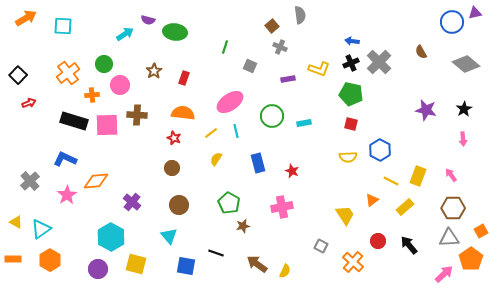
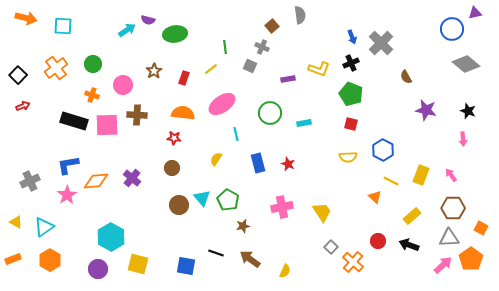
orange arrow at (26, 18): rotated 45 degrees clockwise
blue circle at (452, 22): moved 7 px down
green ellipse at (175, 32): moved 2 px down; rotated 15 degrees counterclockwise
cyan arrow at (125, 34): moved 2 px right, 4 px up
blue arrow at (352, 41): moved 4 px up; rotated 120 degrees counterclockwise
green line at (225, 47): rotated 24 degrees counterclockwise
gray cross at (280, 47): moved 18 px left
brown semicircle at (421, 52): moved 15 px left, 25 px down
gray cross at (379, 62): moved 2 px right, 19 px up
green circle at (104, 64): moved 11 px left
orange cross at (68, 73): moved 12 px left, 5 px up
pink circle at (120, 85): moved 3 px right
green pentagon at (351, 94): rotated 10 degrees clockwise
orange cross at (92, 95): rotated 24 degrees clockwise
pink ellipse at (230, 102): moved 8 px left, 2 px down
red arrow at (29, 103): moved 6 px left, 3 px down
black star at (464, 109): moved 4 px right, 2 px down; rotated 21 degrees counterclockwise
green circle at (272, 116): moved 2 px left, 3 px up
cyan line at (236, 131): moved 3 px down
yellow line at (211, 133): moved 64 px up
red star at (174, 138): rotated 16 degrees counterclockwise
blue hexagon at (380, 150): moved 3 px right
blue L-shape at (65, 159): moved 3 px right, 6 px down; rotated 35 degrees counterclockwise
red star at (292, 171): moved 4 px left, 7 px up
yellow rectangle at (418, 176): moved 3 px right, 1 px up
gray cross at (30, 181): rotated 18 degrees clockwise
orange triangle at (372, 200): moved 3 px right, 3 px up; rotated 40 degrees counterclockwise
purple cross at (132, 202): moved 24 px up
green pentagon at (229, 203): moved 1 px left, 3 px up
yellow rectangle at (405, 207): moved 7 px right, 9 px down
yellow trapezoid at (345, 215): moved 23 px left, 3 px up
cyan triangle at (41, 229): moved 3 px right, 2 px up
orange square at (481, 231): moved 3 px up; rotated 32 degrees counterclockwise
cyan triangle at (169, 236): moved 33 px right, 38 px up
black arrow at (409, 245): rotated 30 degrees counterclockwise
gray square at (321, 246): moved 10 px right, 1 px down; rotated 16 degrees clockwise
orange rectangle at (13, 259): rotated 21 degrees counterclockwise
yellow square at (136, 264): moved 2 px right
brown arrow at (257, 264): moved 7 px left, 5 px up
pink arrow at (444, 274): moved 1 px left, 9 px up
